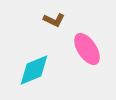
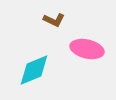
pink ellipse: rotated 44 degrees counterclockwise
